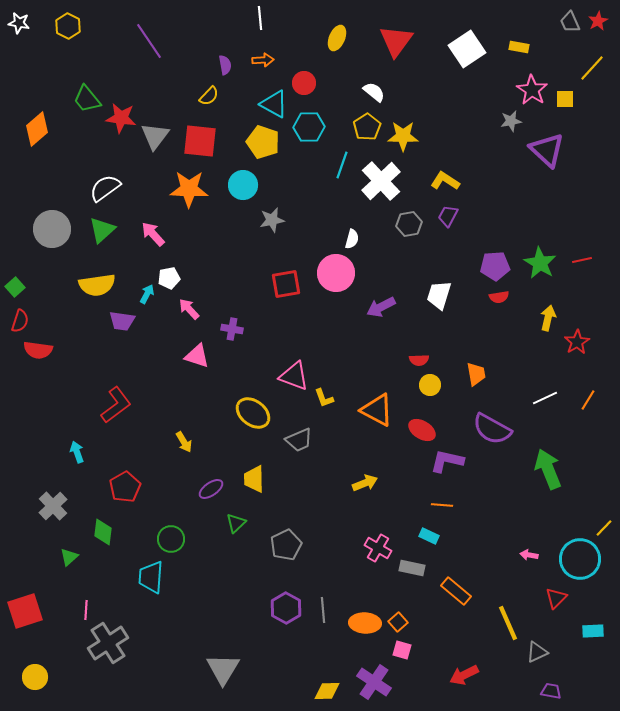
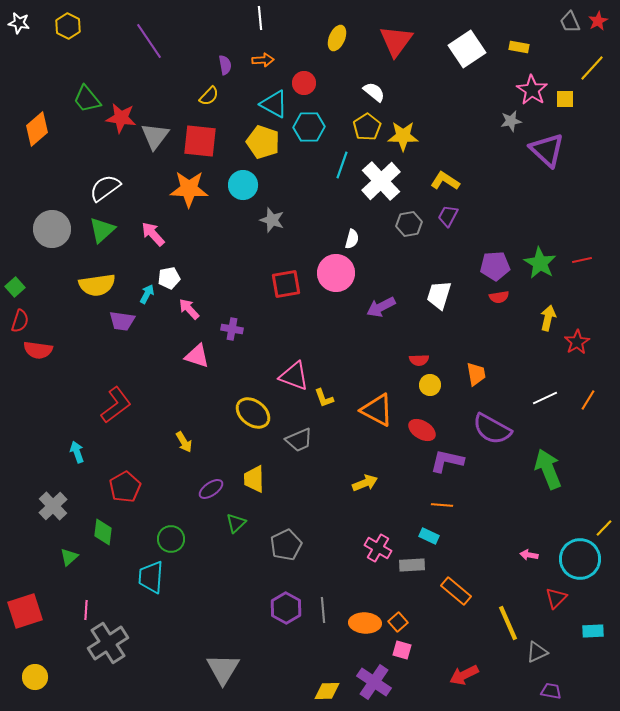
gray star at (272, 220): rotated 30 degrees clockwise
gray rectangle at (412, 568): moved 3 px up; rotated 15 degrees counterclockwise
